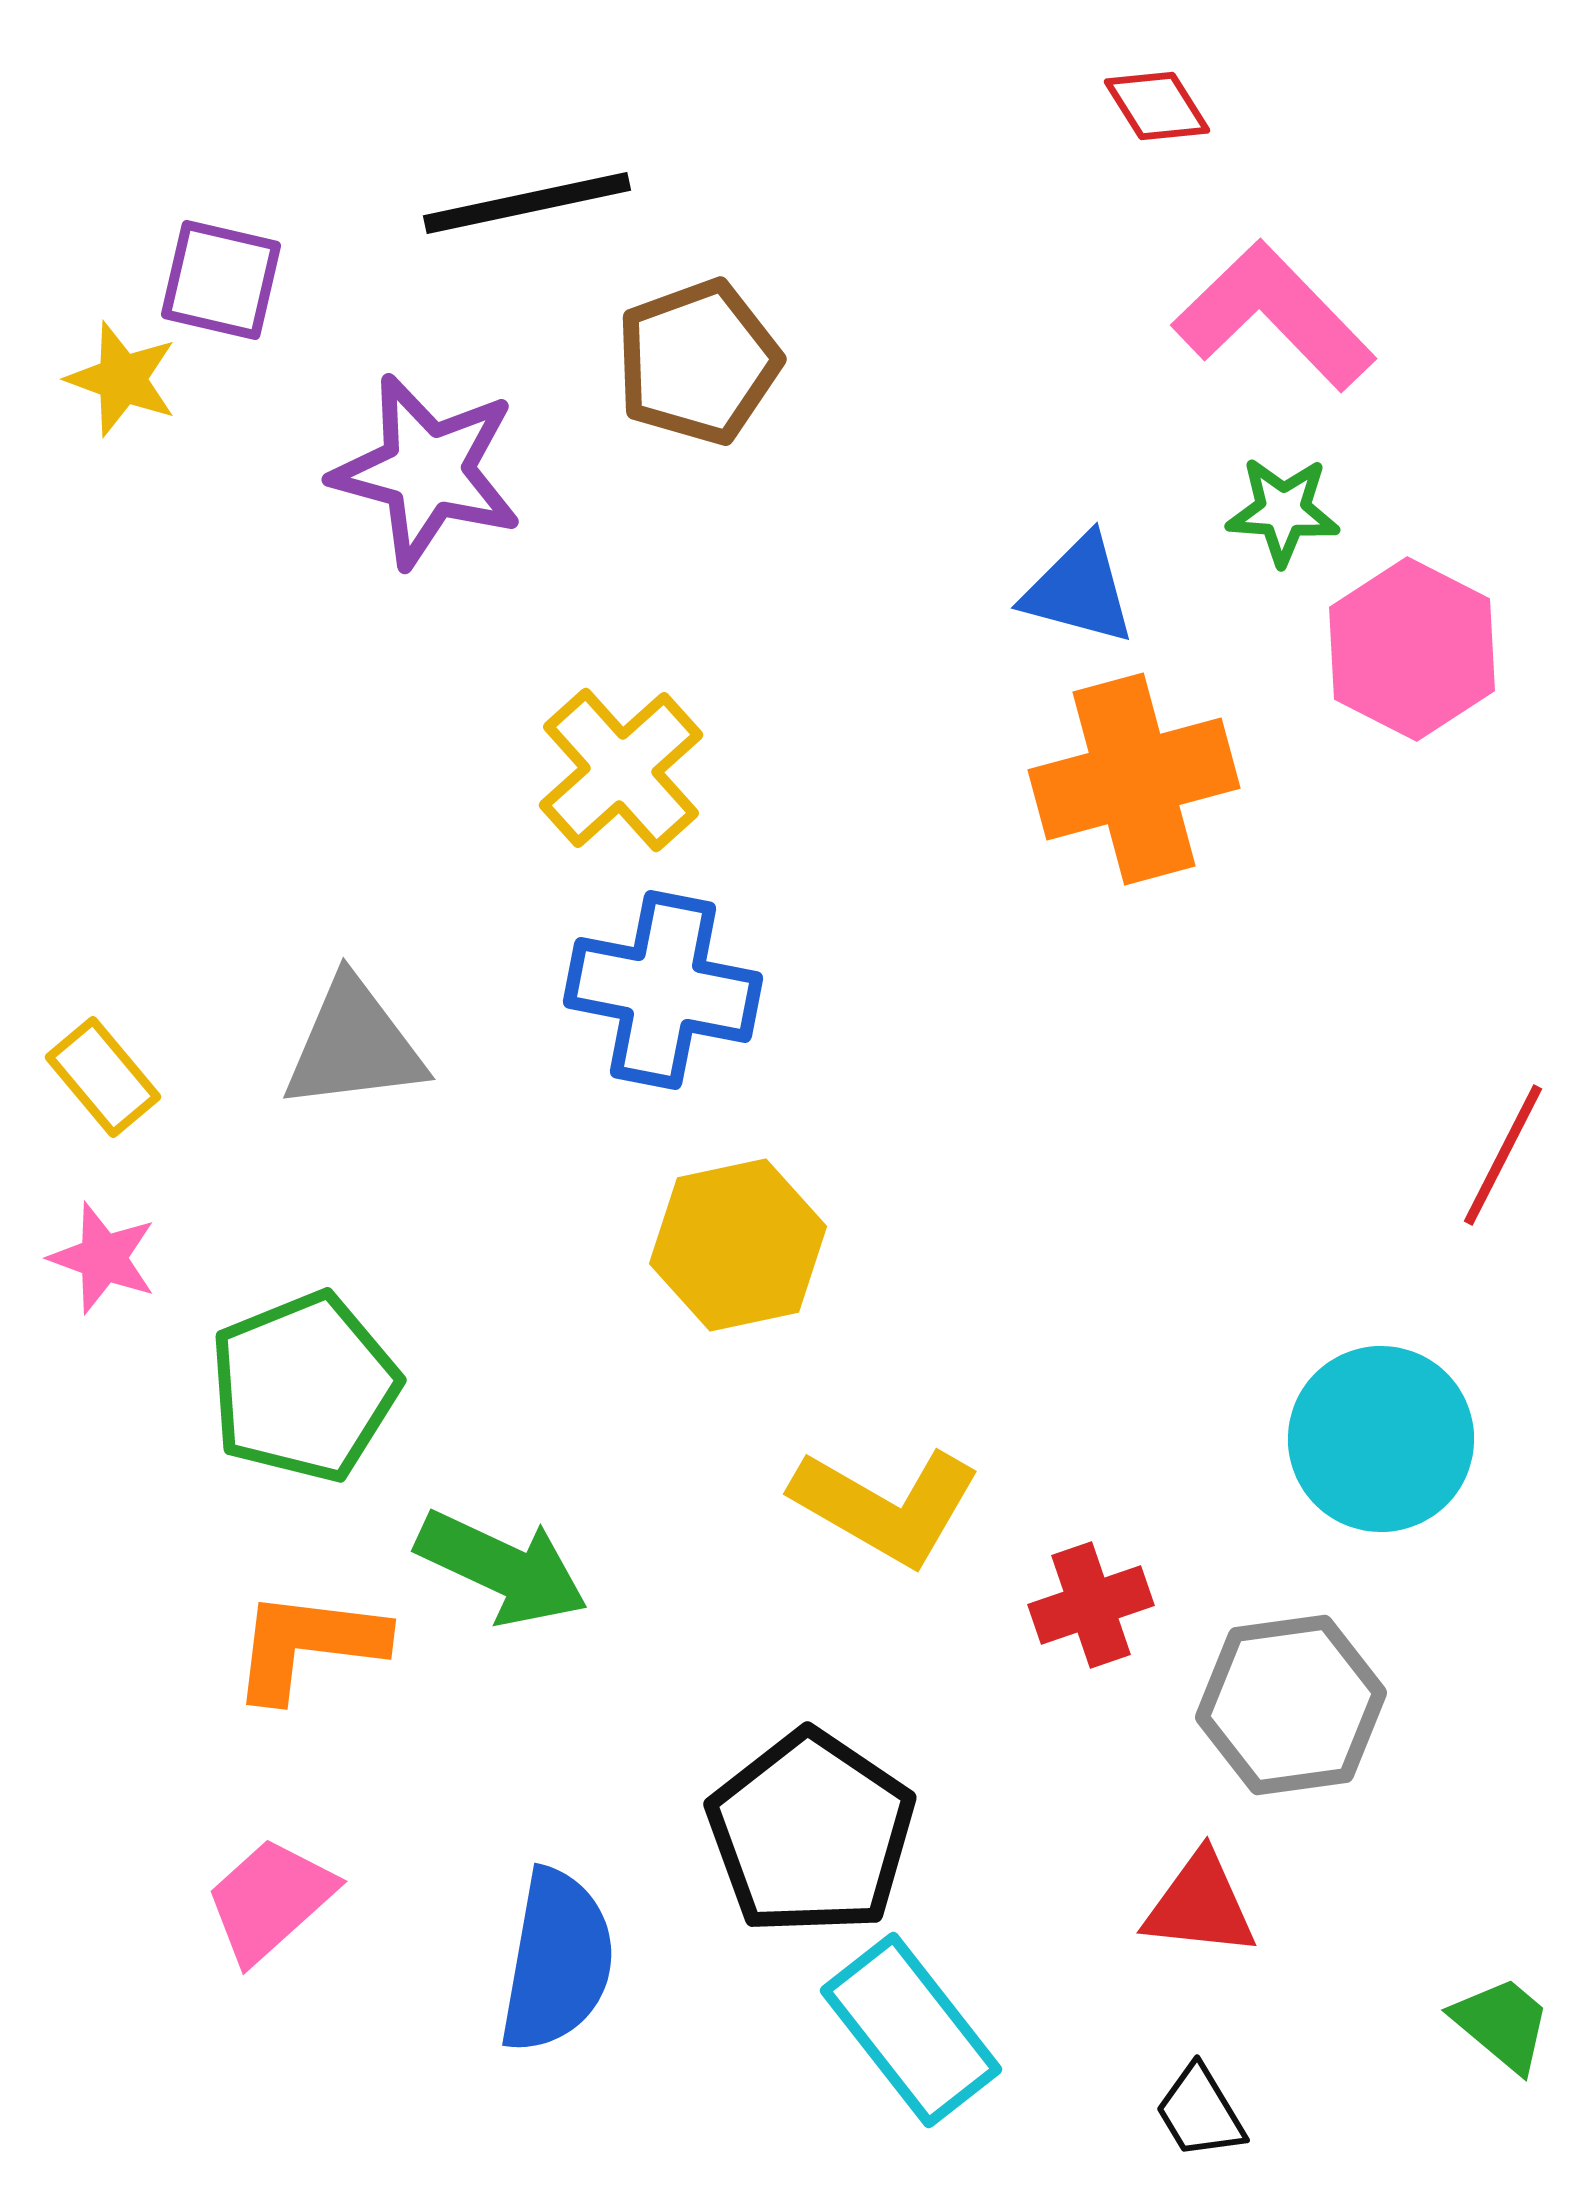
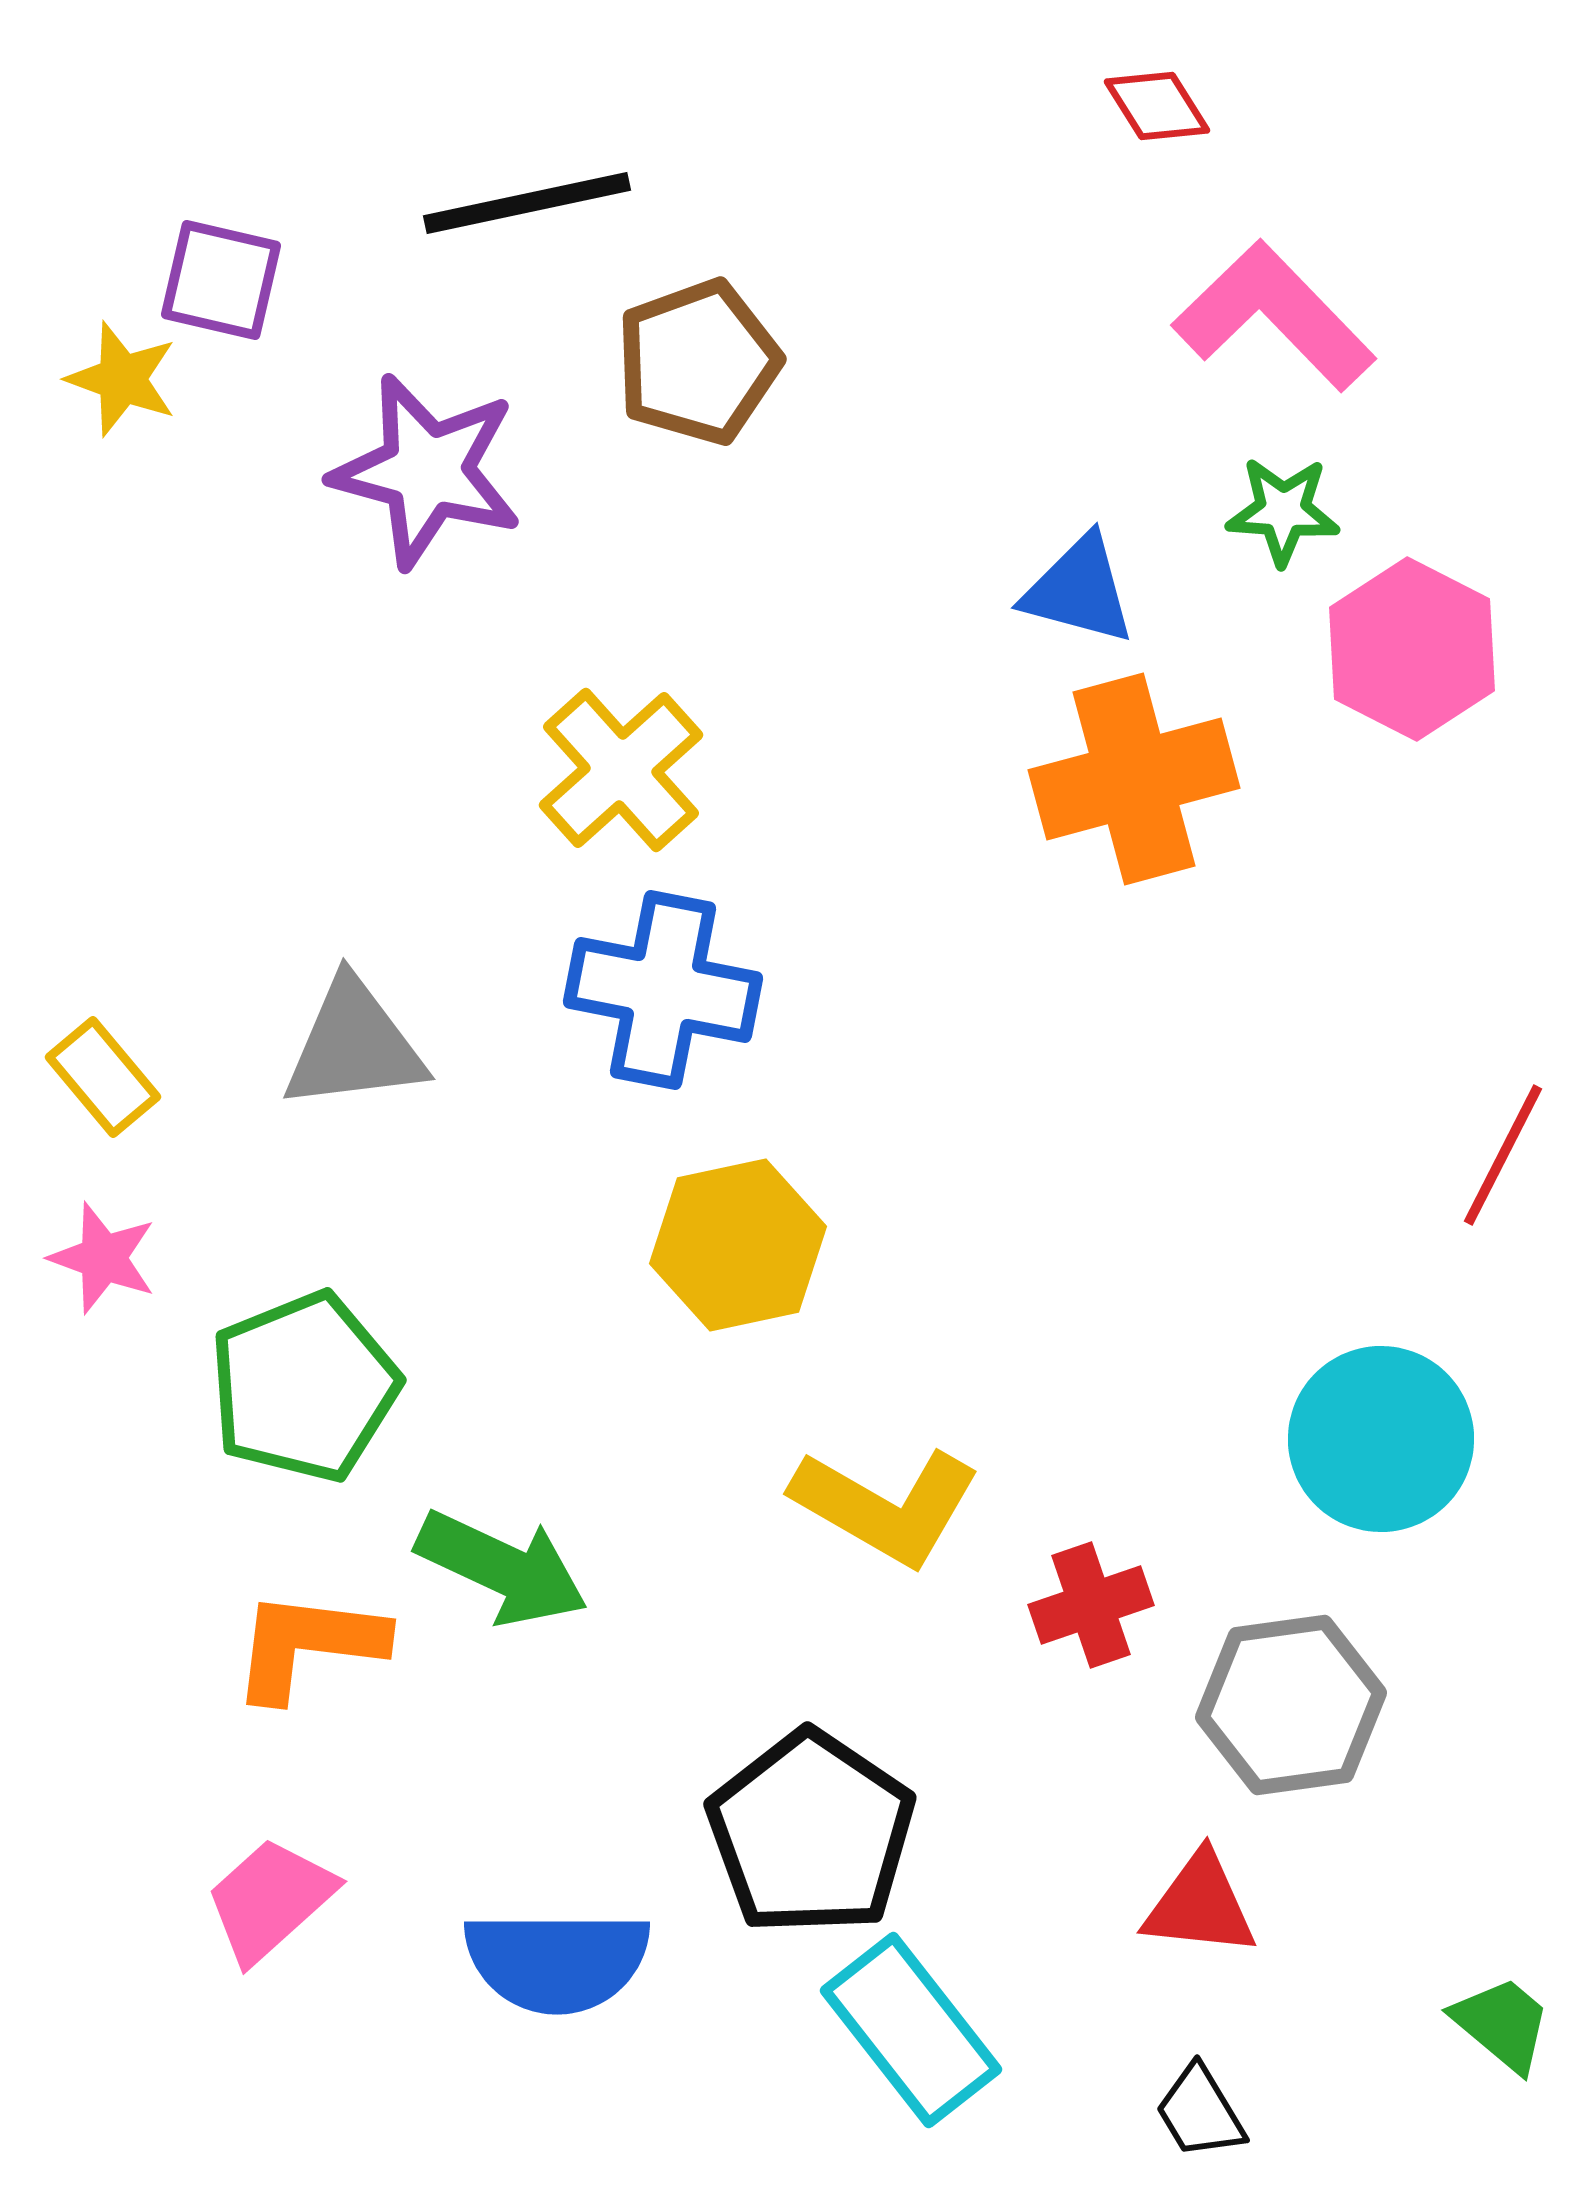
blue semicircle: rotated 80 degrees clockwise
